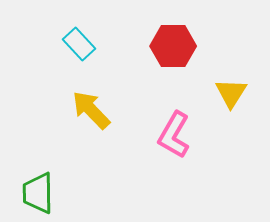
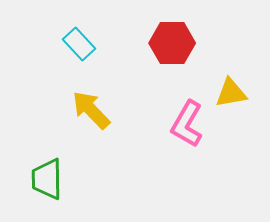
red hexagon: moved 1 px left, 3 px up
yellow triangle: rotated 48 degrees clockwise
pink L-shape: moved 13 px right, 11 px up
green trapezoid: moved 9 px right, 14 px up
